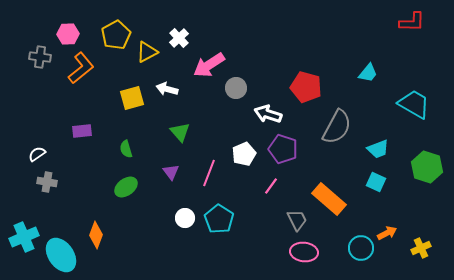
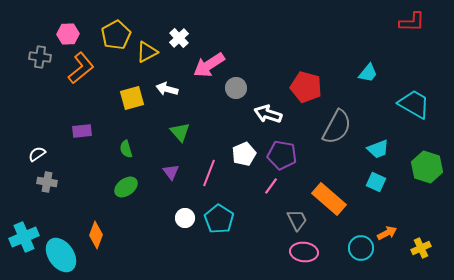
purple pentagon at (283, 149): moved 1 px left, 6 px down; rotated 8 degrees counterclockwise
